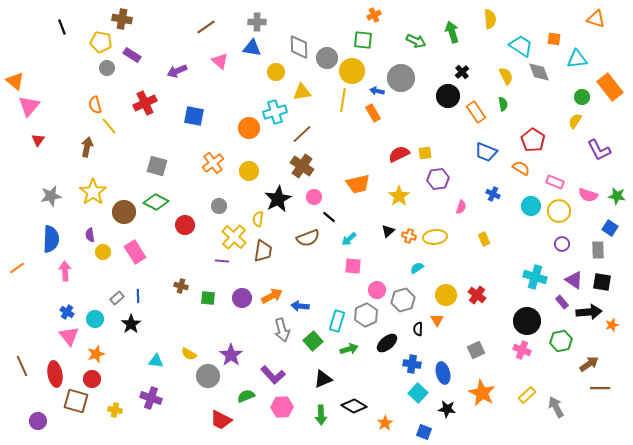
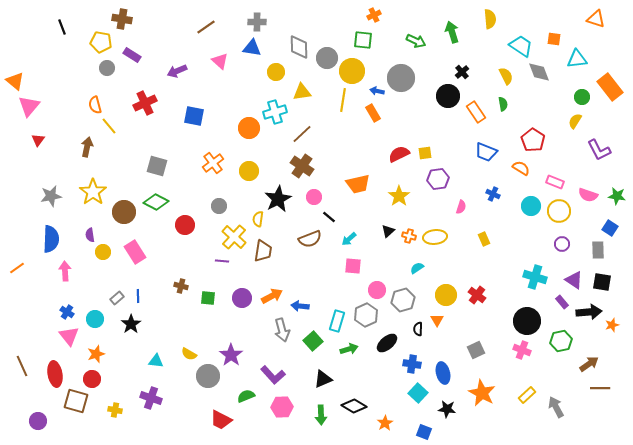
brown semicircle at (308, 238): moved 2 px right, 1 px down
